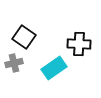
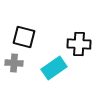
black square: rotated 20 degrees counterclockwise
gray cross: rotated 18 degrees clockwise
